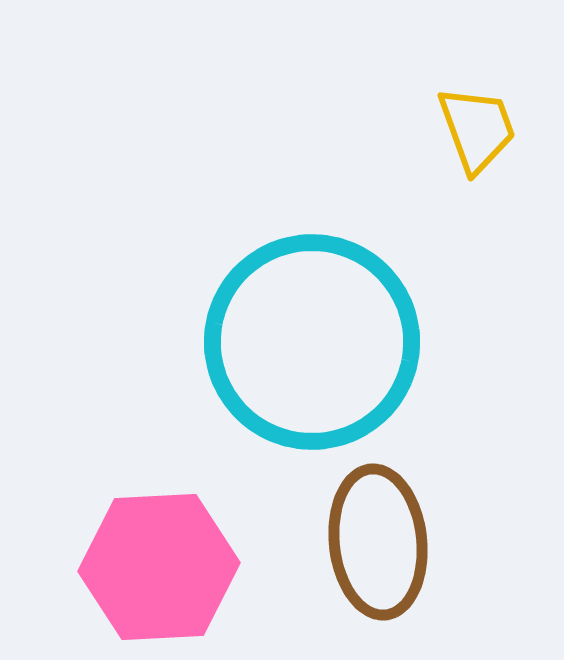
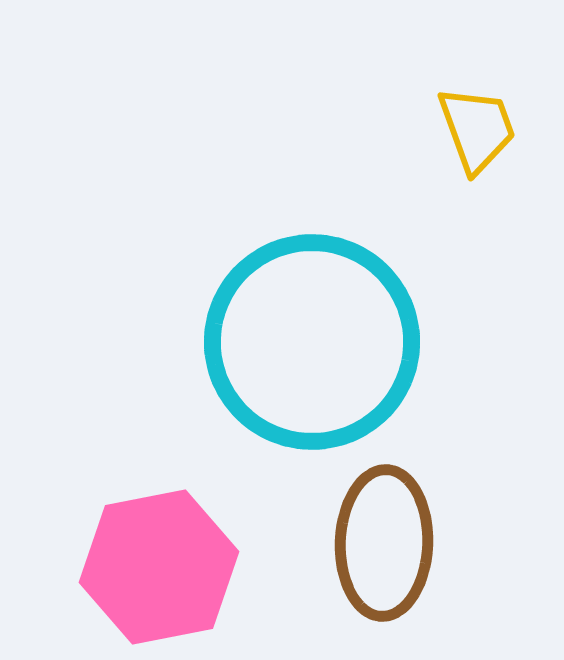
brown ellipse: moved 6 px right, 1 px down; rotated 8 degrees clockwise
pink hexagon: rotated 8 degrees counterclockwise
